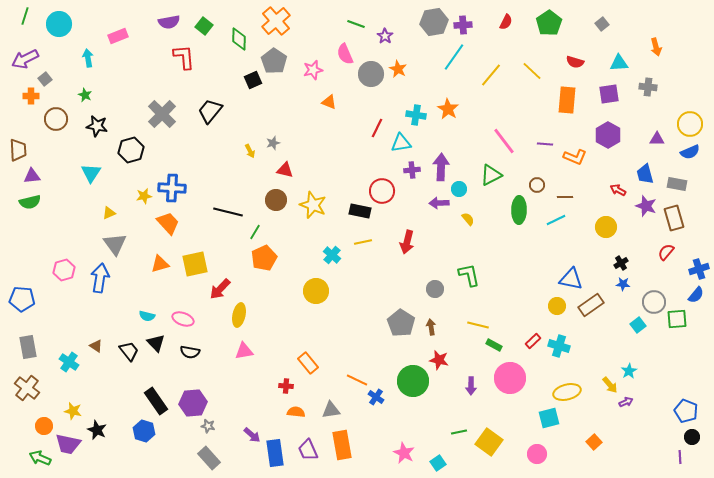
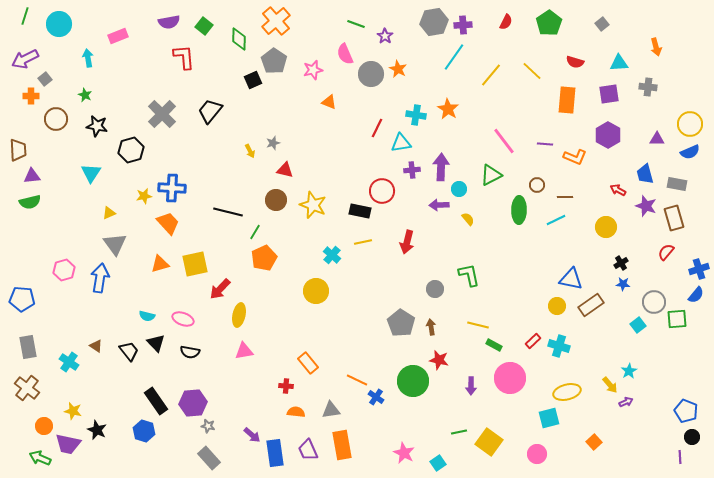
purple arrow at (439, 203): moved 2 px down
